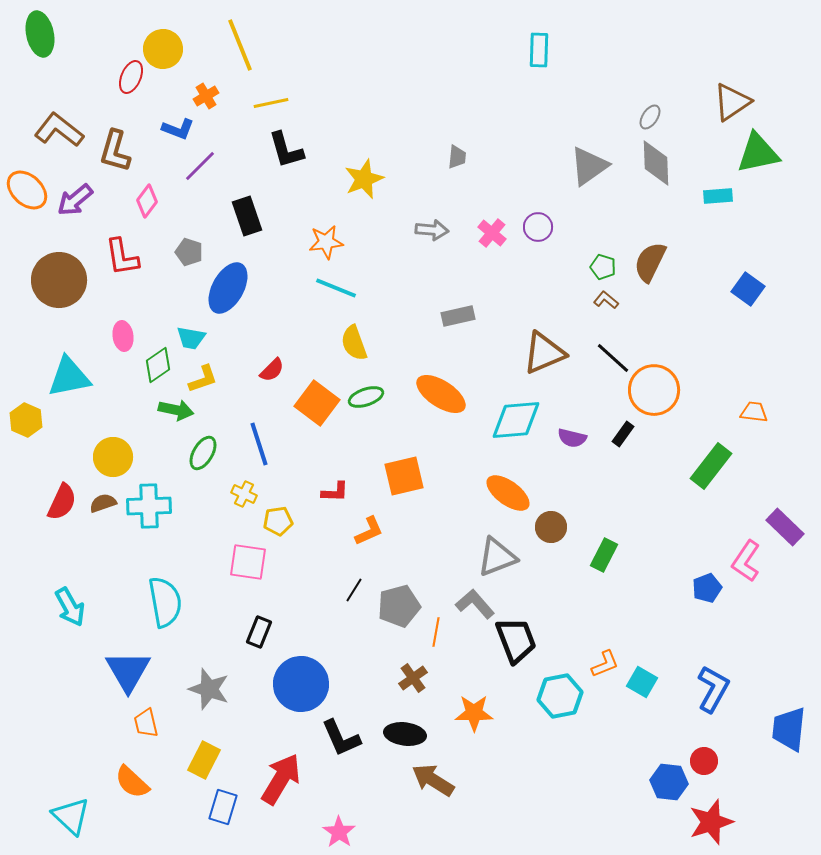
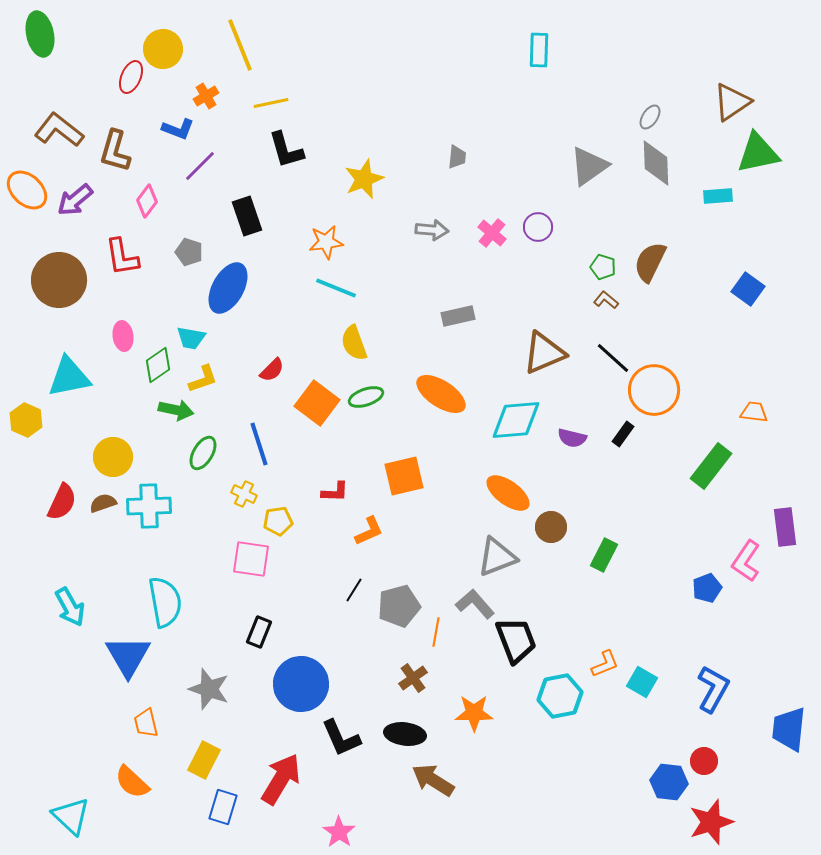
purple rectangle at (785, 527): rotated 39 degrees clockwise
pink square at (248, 562): moved 3 px right, 3 px up
blue triangle at (128, 671): moved 15 px up
